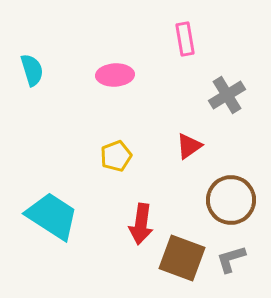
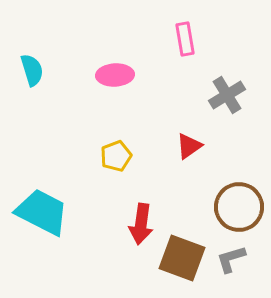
brown circle: moved 8 px right, 7 px down
cyan trapezoid: moved 10 px left, 4 px up; rotated 6 degrees counterclockwise
